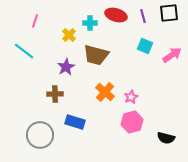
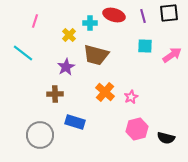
red ellipse: moved 2 px left
cyan square: rotated 21 degrees counterclockwise
cyan line: moved 1 px left, 2 px down
pink hexagon: moved 5 px right, 7 px down
